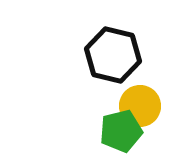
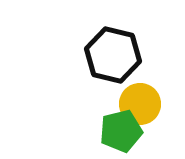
yellow circle: moved 2 px up
